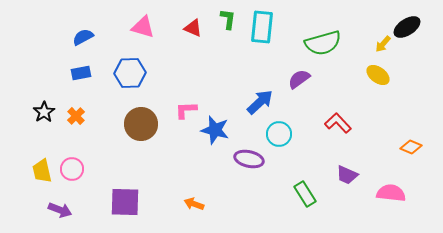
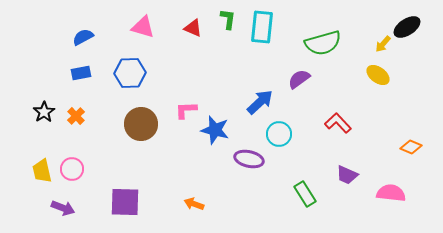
purple arrow: moved 3 px right, 2 px up
